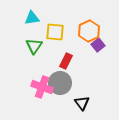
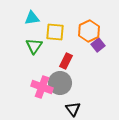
black triangle: moved 9 px left, 6 px down
